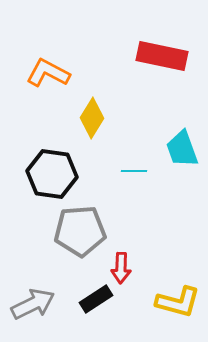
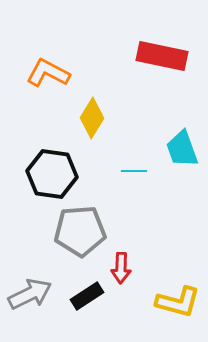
black rectangle: moved 9 px left, 3 px up
gray arrow: moved 3 px left, 10 px up
